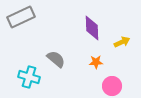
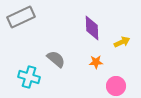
pink circle: moved 4 px right
